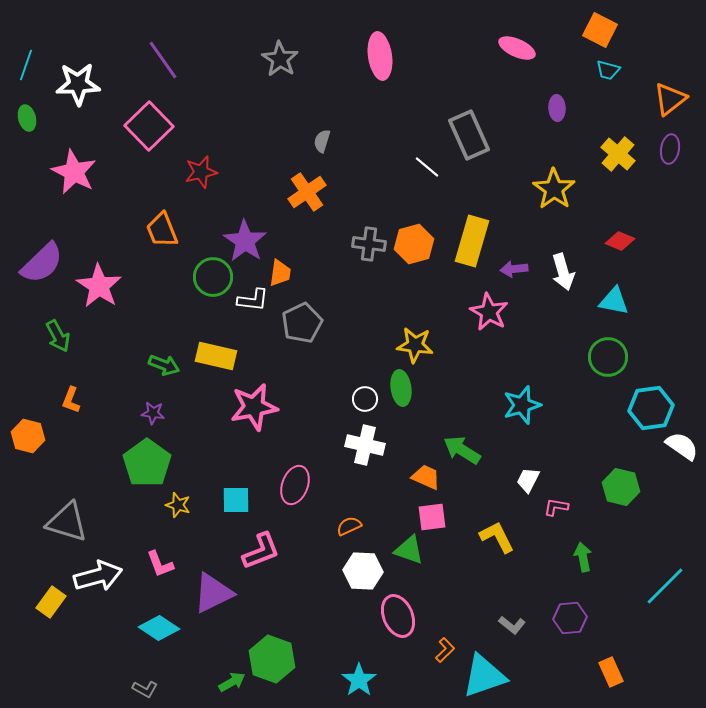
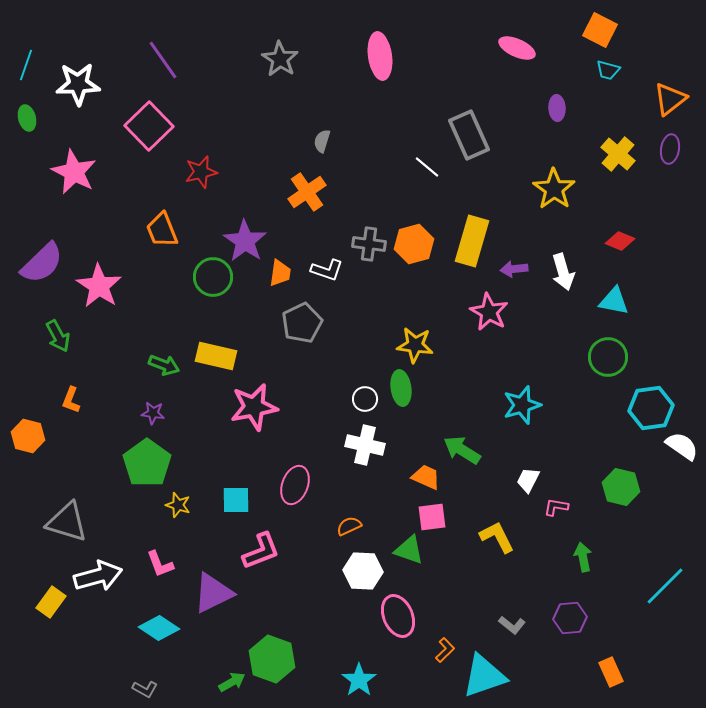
white L-shape at (253, 300): moved 74 px right, 30 px up; rotated 12 degrees clockwise
